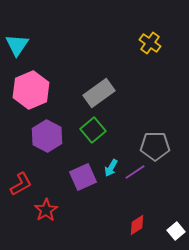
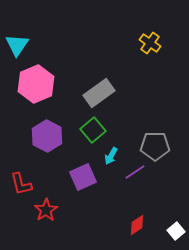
pink hexagon: moved 5 px right, 6 px up
cyan arrow: moved 12 px up
red L-shape: rotated 105 degrees clockwise
